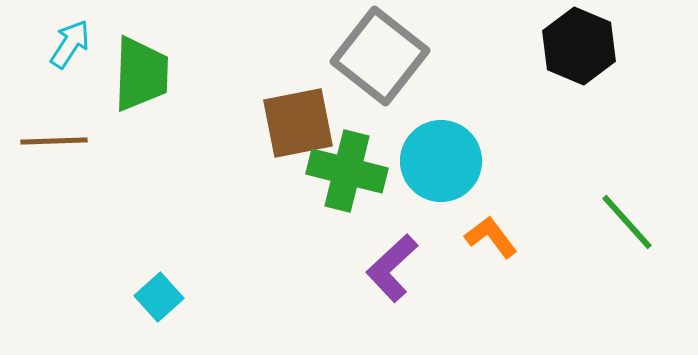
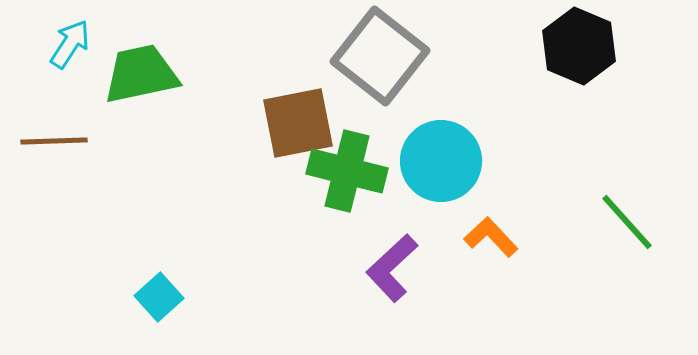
green trapezoid: rotated 104 degrees counterclockwise
orange L-shape: rotated 6 degrees counterclockwise
